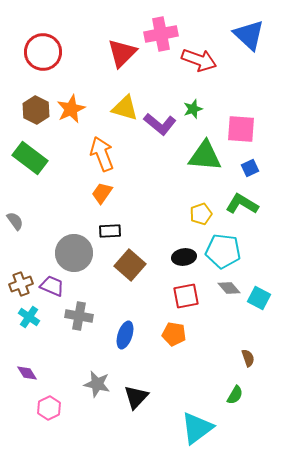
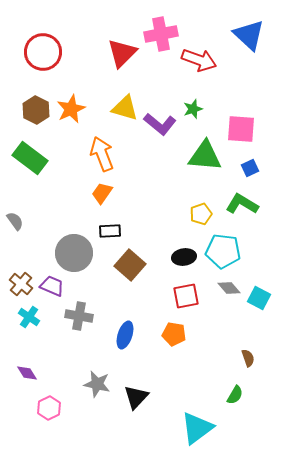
brown cross: rotated 30 degrees counterclockwise
